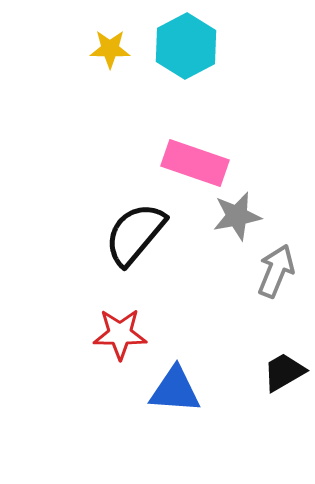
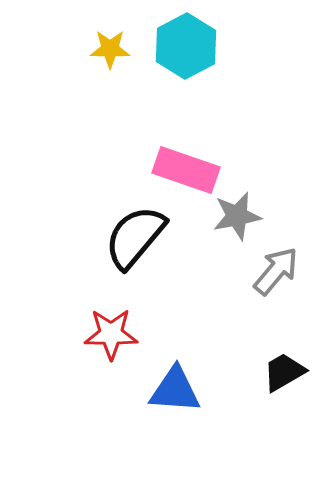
pink rectangle: moved 9 px left, 7 px down
black semicircle: moved 3 px down
gray arrow: rotated 18 degrees clockwise
red star: moved 9 px left
